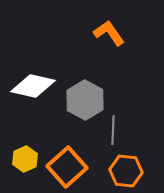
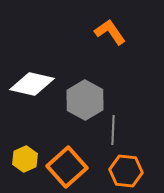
orange L-shape: moved 1 px right, 1 px up
white diamond: moved 1 px left, 2 px up
